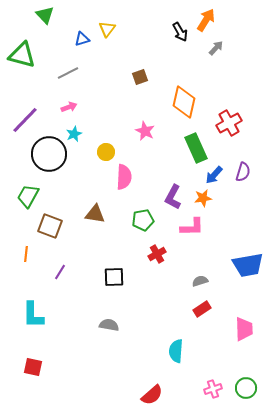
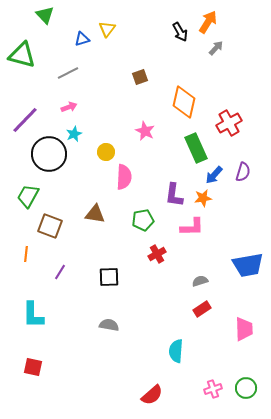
orange arrow at (206, 20): moved 2 px right, 2 px down
purple L-shape at (173, 197): moved 1 px right, 2 px up; rotated 20 degrees counterclockwise
black square at (114, 277): moved 5 px left
